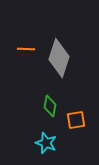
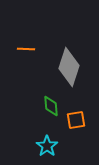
gray diamond: moved 10 px right, 9 px down
green diamond: moved 1 px right; rotated 15 degrees counterclockwise
cyan star: moved 1 px right, 3 px down; rotated 15 degrees clockwise
